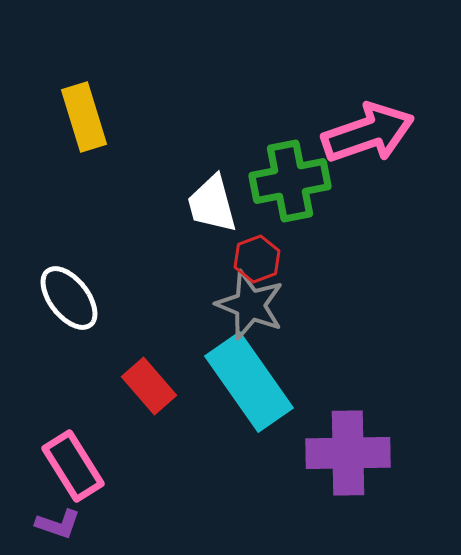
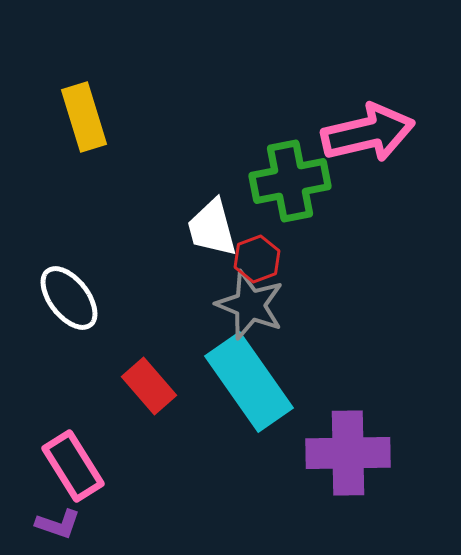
pink arrow: rotated 6 degrees clockwise
white trapezoid: moved 24 px down
